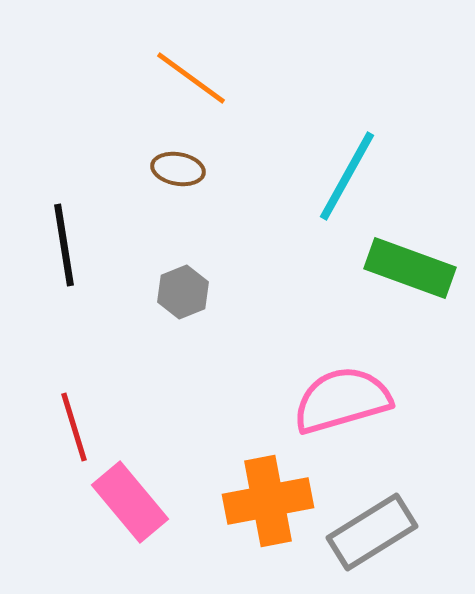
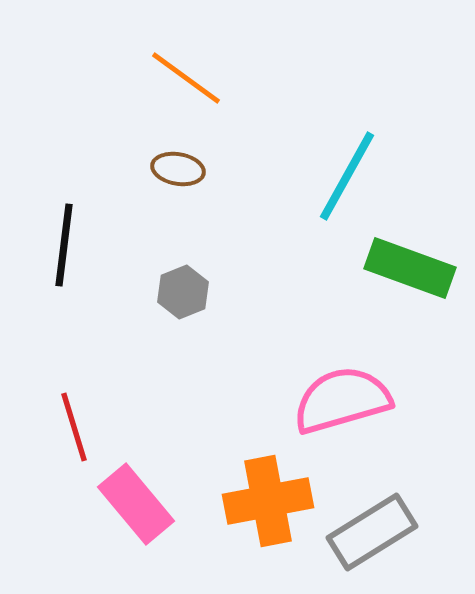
orange line: moved 5 px left
black line: rotated 16 degrees clockwise
pink rectangle: moved 6 px right, 2 px down
